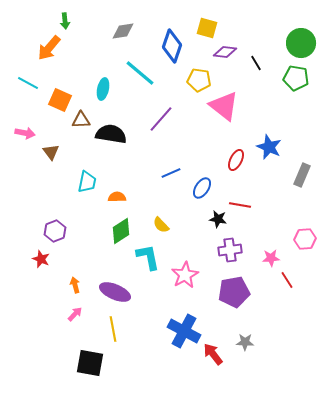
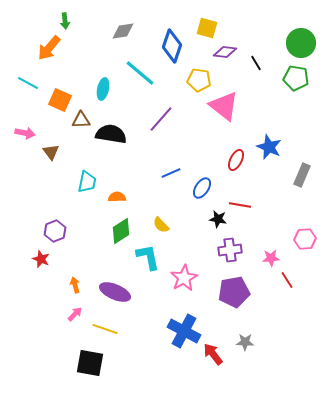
pink star at (185, 275): moved 1 px left, 3 px down
yellow line at (113, 329): moved 8 px left; rotated 60 degrees counterclockwise
